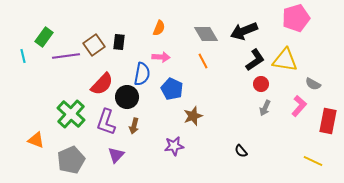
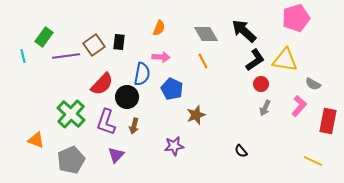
black arrow: rotated 64 degrees clockwise
brown star: moved 3 px right, 1 px up
